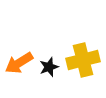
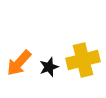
orange arrow: rotated 16 degrees counterclockwise
